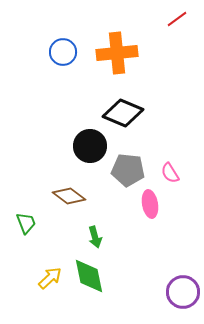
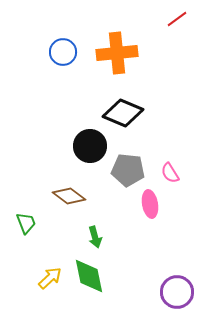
purple circle: moved 6 px left
